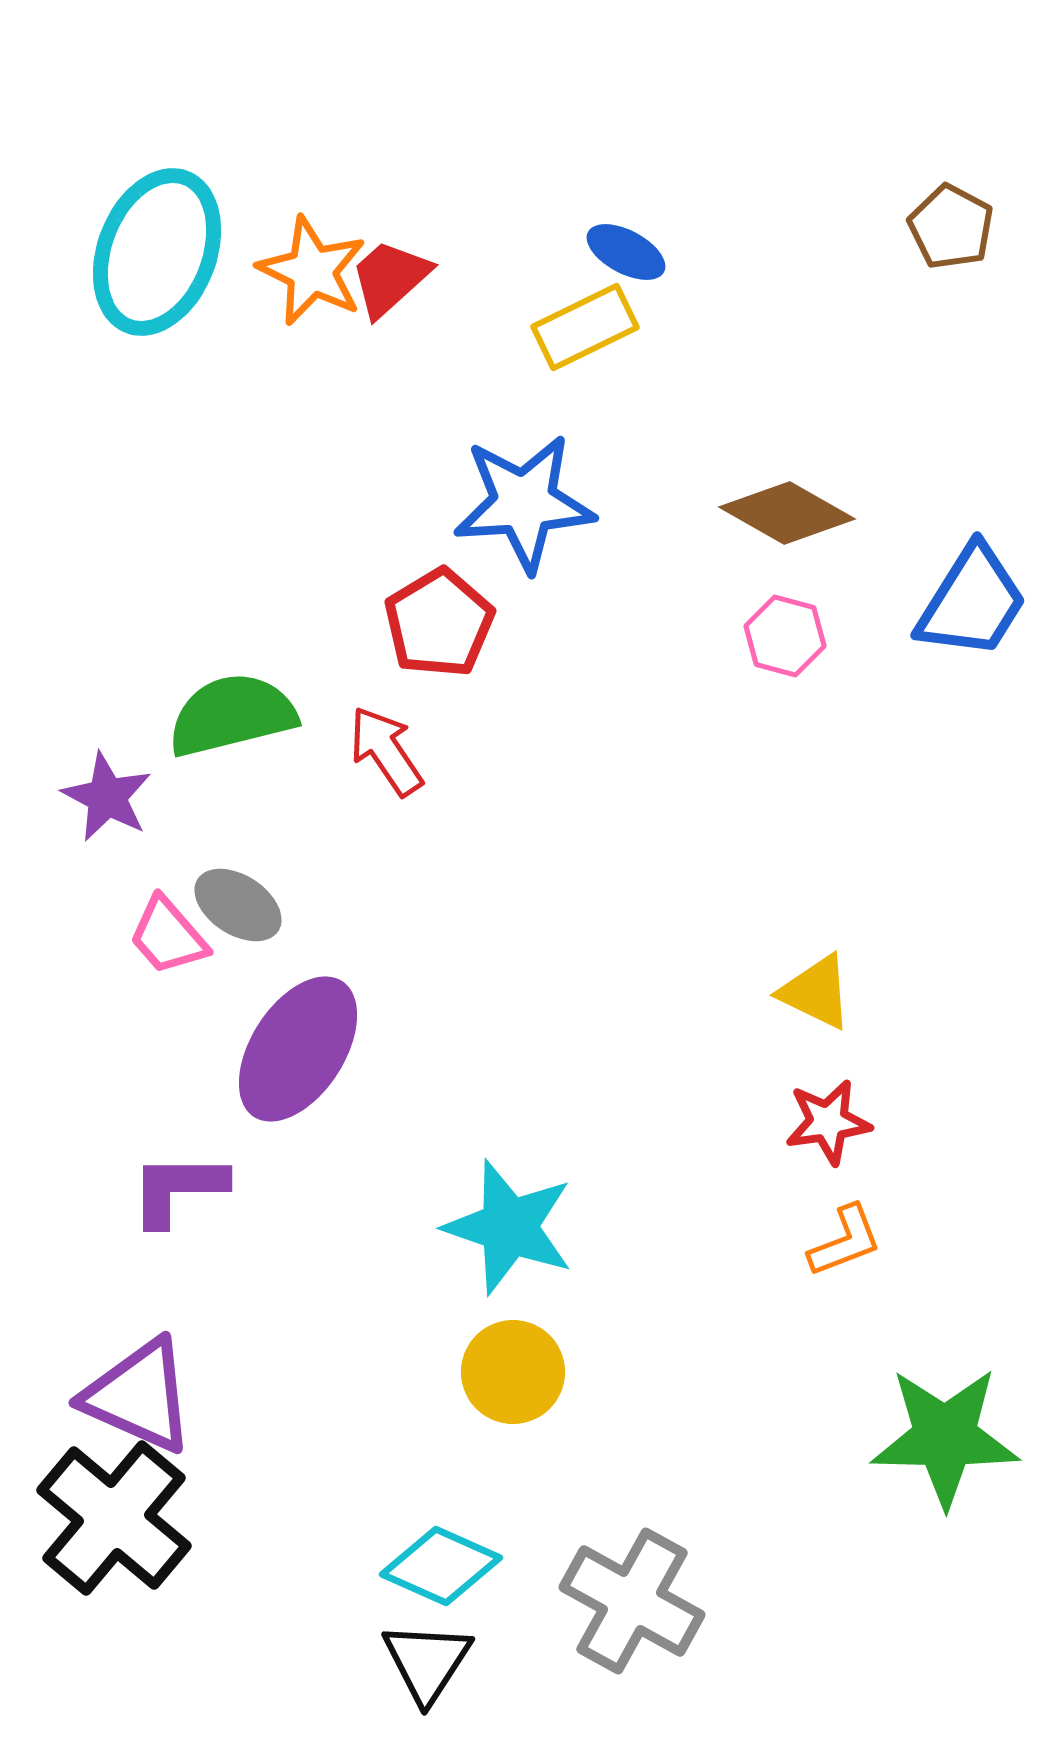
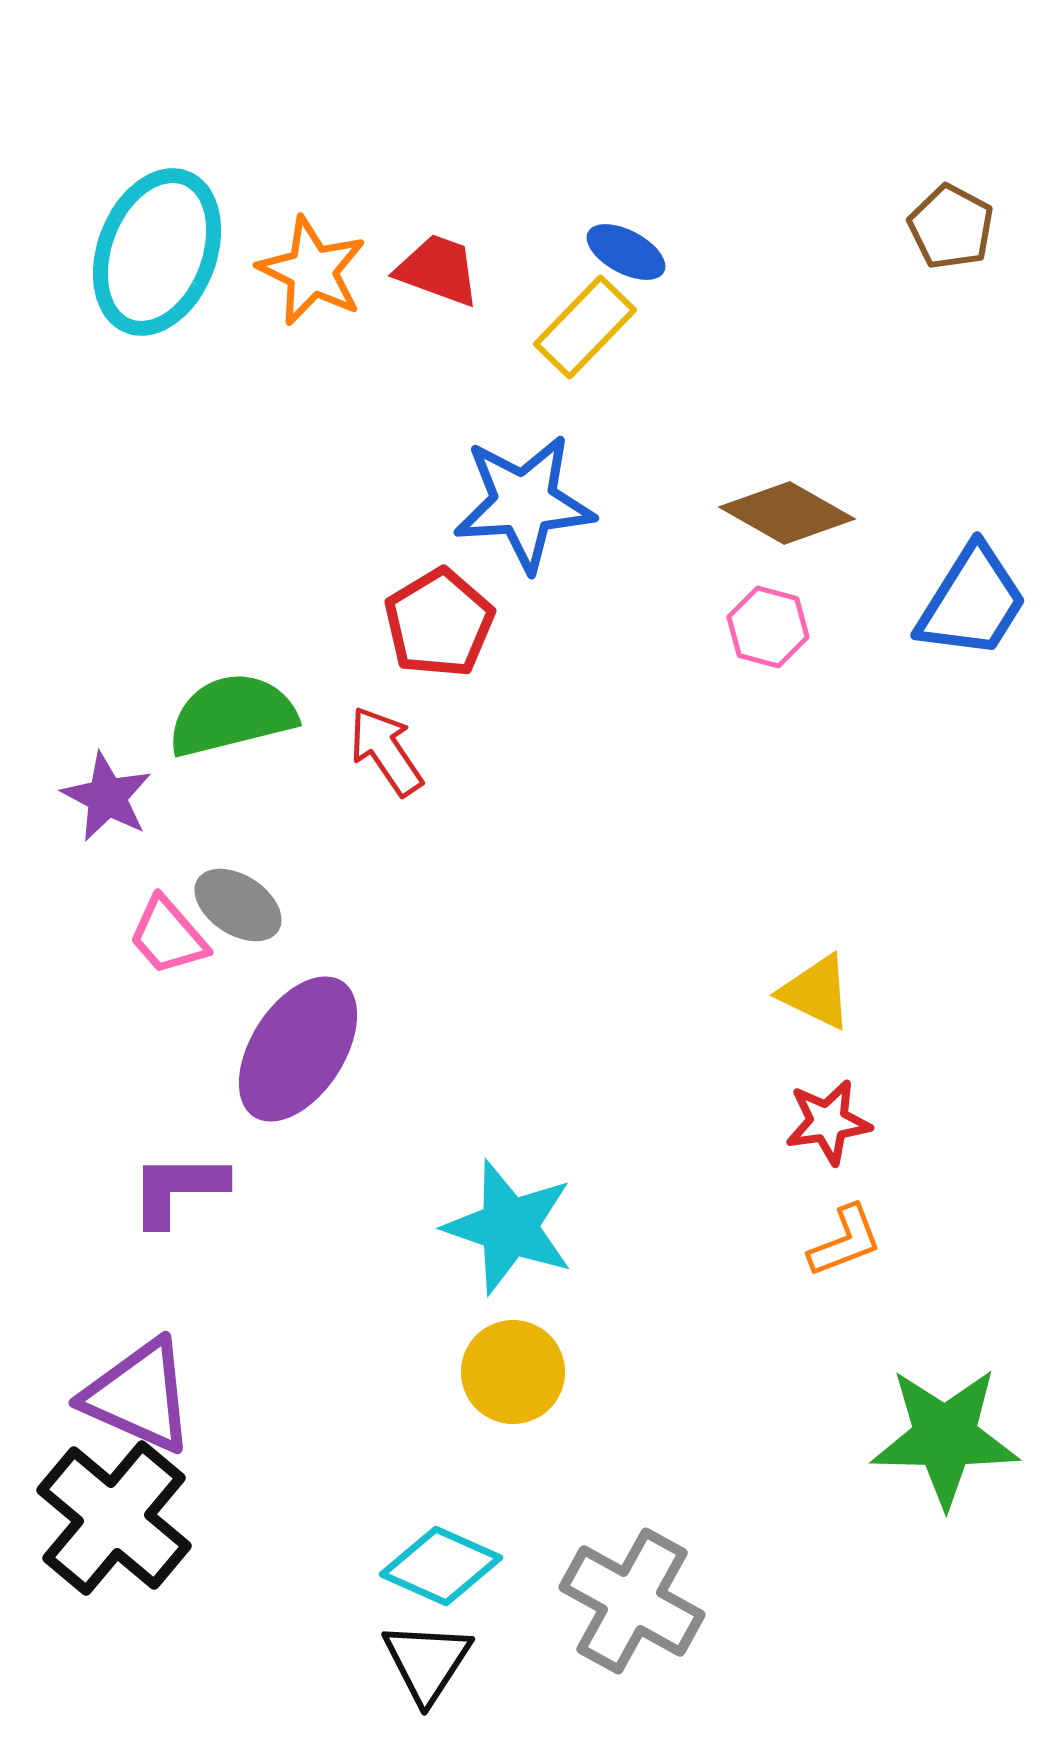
red trapezoid: moved 48 px right, 8 px up; rotated 62 degrees clockwise
yellow rectangle: rotated 20 degrees counterclockwise
pink hexagon: moved 17 px left, 9 px up
